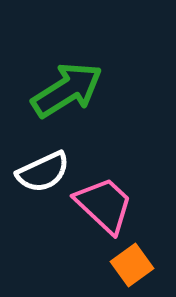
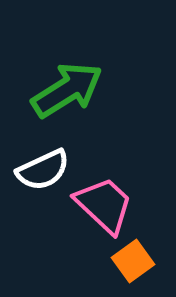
white semicircle: moved 2 px up
orange square: moved 1 px right, 4 px up
